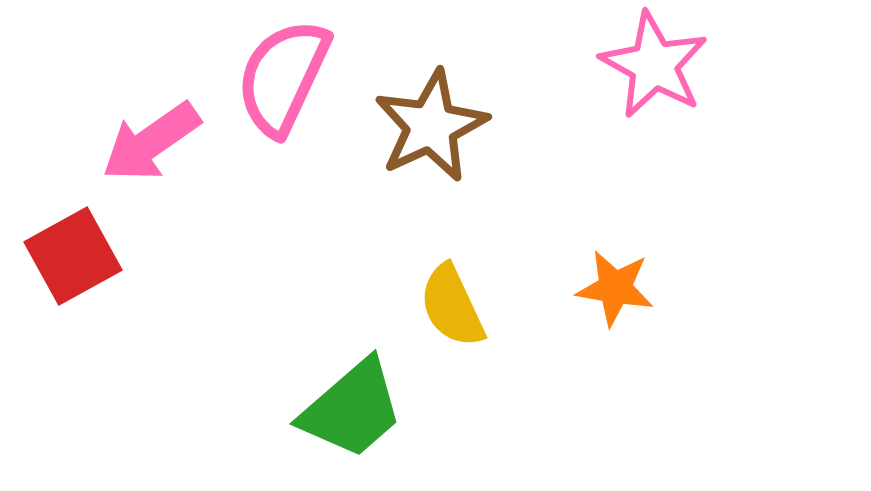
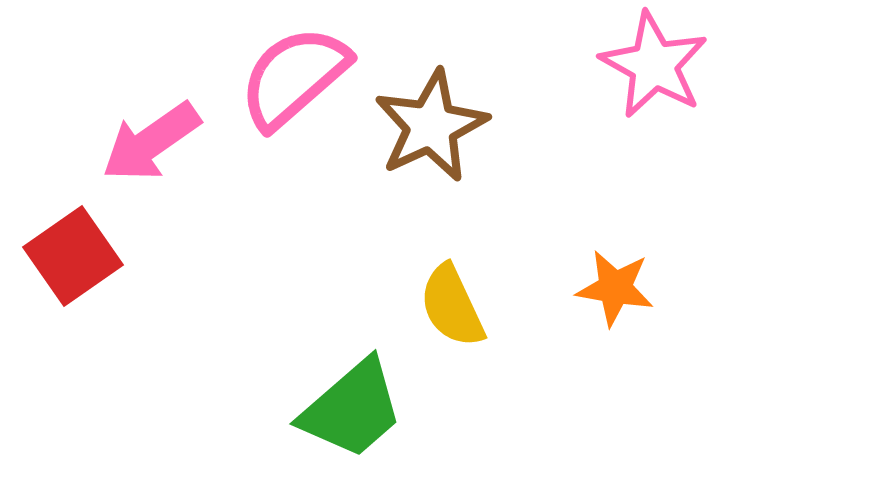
pink semicircle: moved 11 px right; rotated 24 degrees clockwise
red square: rotated 6 degrees counterclockwise
